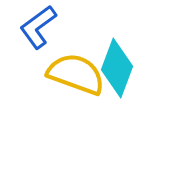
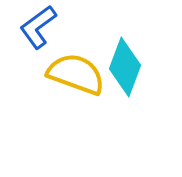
cyan diamond: moved 8 px right, 1 px up
